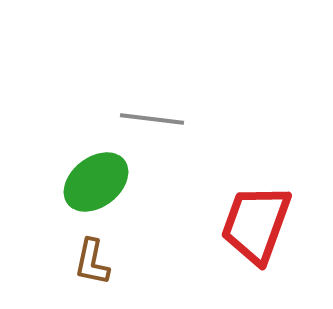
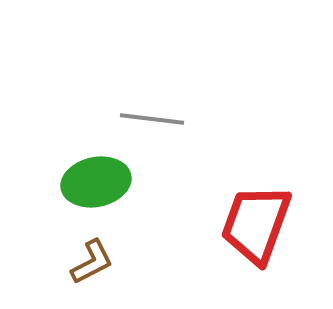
green ellipse: rotated 26 degrees clockwise
brown L-shape: rotated 129 degrees counterclockwise
